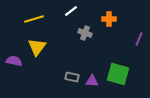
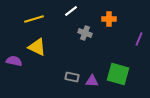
yellow triangle: rotated 42 degrees counterclockwise
